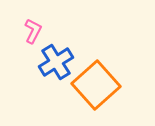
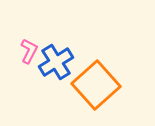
pink L-shape: moved 4 px left, 20 px down
